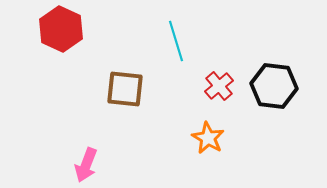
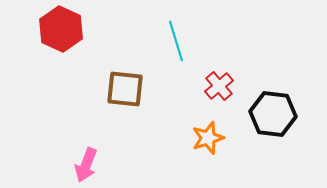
black hexagon: moved 1 px left, 28 px down
orange star: rotated 24 degrees clockwise
